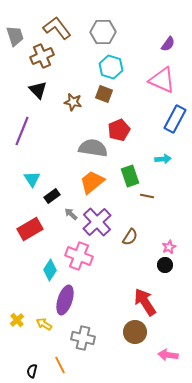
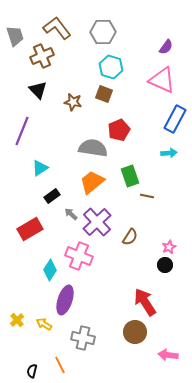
purple semicircle: moved 2 px left, 3 px down
cyan arrow: moved 6 px right, 6 px up
cyan triangle: moved 8 px right, 11 px up; rotated 30 degrees clockwise
